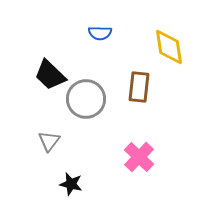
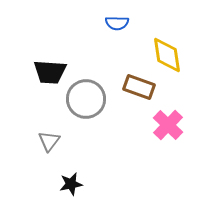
blue semicircle: moved 17 px right, 10 px up
yellow diamond: moved 2 px left, 8 px down
black trapezoid: moved 3 px up; rotated 40 degrees counterclockwise
brown rectangle: rotated 76 degrees counterclockwise
pink cross: moved 29 px right, 32 px up
black star: rotated 25 degrees counterclockwise
